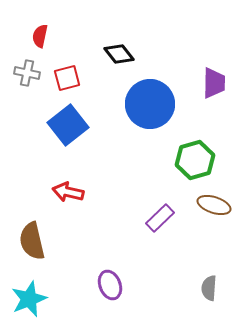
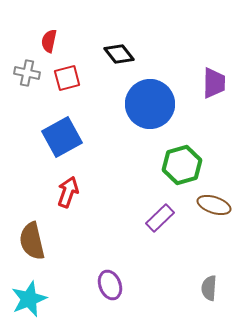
red semicircle: moved 9 px right, 5 px down
blue square: moved 6 px left, 12 px down; rotated 9 degrees clockwise
green hexagon: moved 13 px left, 5 px down
red arrow: rotated 96 degrees clockwise
